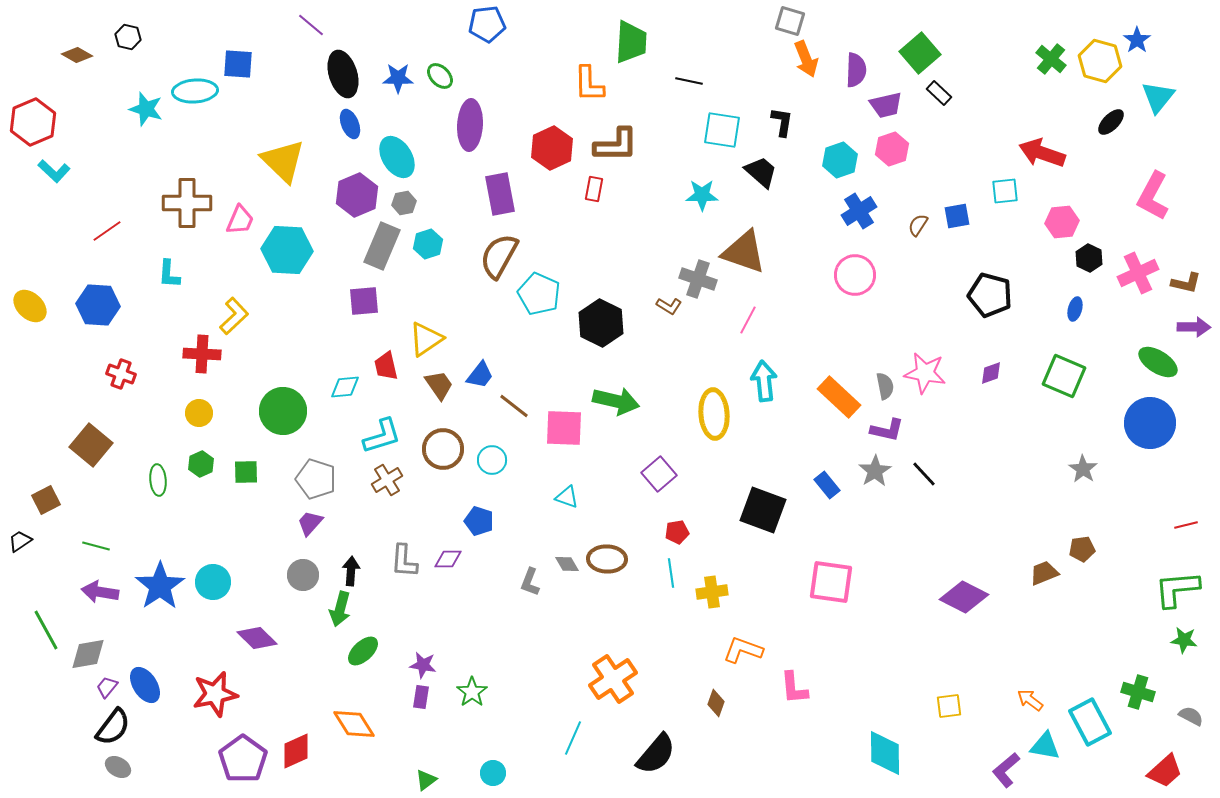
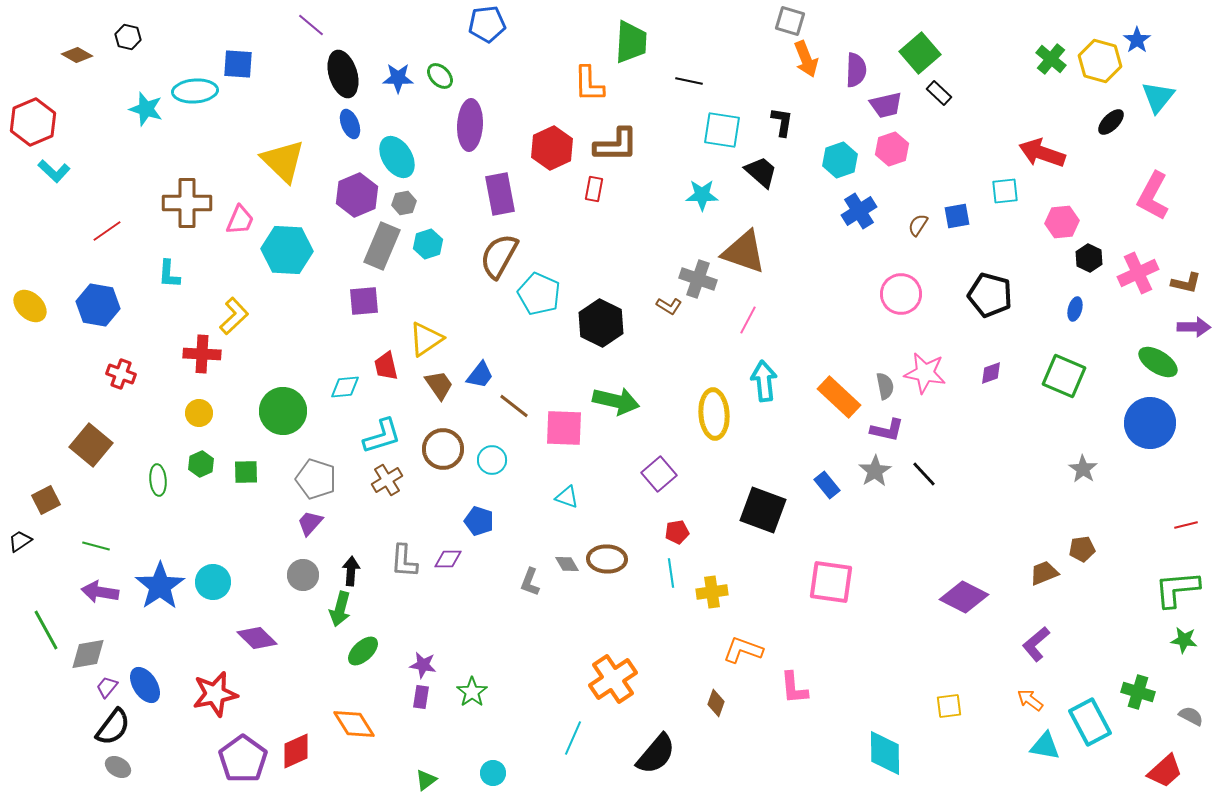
pink circle at (855, 275): moved 46 px right, 19 px down
blue hexagon at (98, 305): rotated 6 degrees clockwise
purple L-shape at (1006, 770): moved 30 px right, 126 px up
